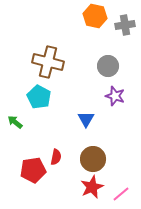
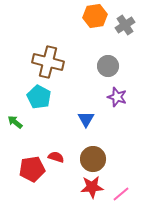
orange hexagon: rotated 20 degrees counterclockwise
gray cross: rotated 24 degrees counterclockwise
purple star: moved 2 px right, 1 px down
red semicircle: rotated 84 degrees counterclockwise
red pentagon: moved 1 px left, 1 px up
red star: rotated 20 degrees clockwise
